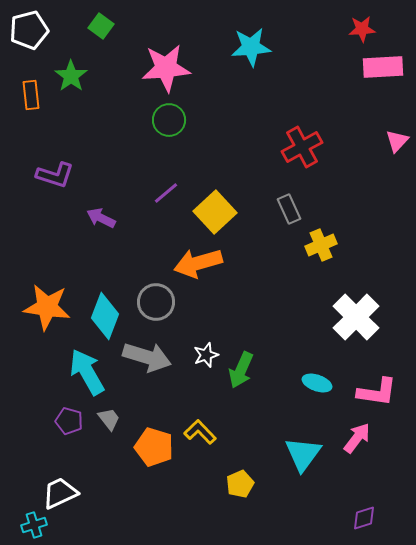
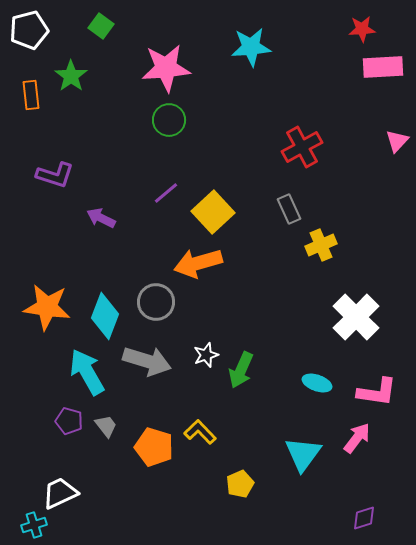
yellow square: moved 2 px left
gray arrow: moved 4 px down
gray trapezoid: moved 3 px left, 7 px down
